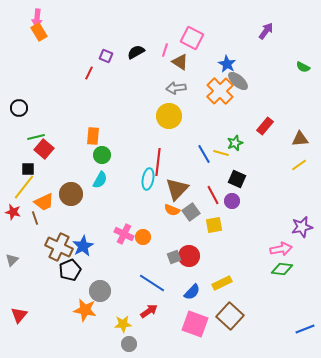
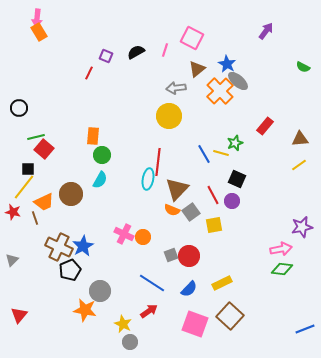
brown triangle at (180, 62): moved 17 px right, 7 px down; rotated 48 degrees clockwise
gray square at (174, 257): moved 3 px left, 2 px up
blue semicircle at (192, 292): moved 3 px left, 3 px up
yellow star at (123, 324): rotated 30 degrees clockwise
gray circle at (129, 344): moved 1 px right, 2 px up
